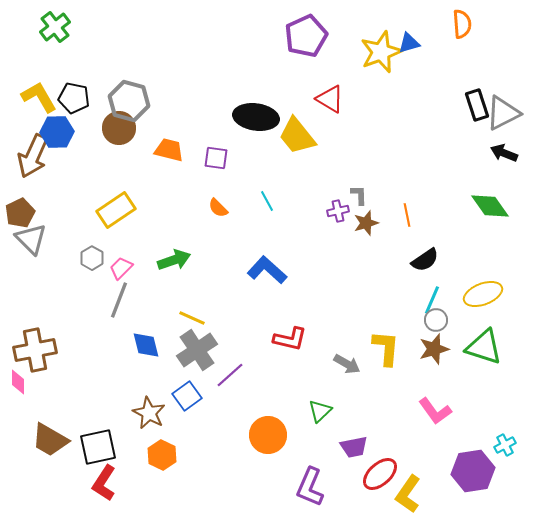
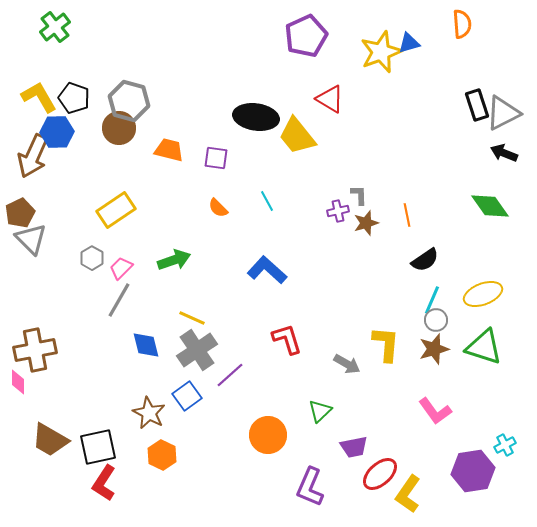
black pentagon at (74, 98): rotated 8 degrees clockwise
gray line at (119, 300): rotated 9 degrees clockwise
red L-shape at (290, 339): moved 3 px left; rotated 120 degrees counterclockwise
yellow L-shape at (386, 348): moved 4 px up
